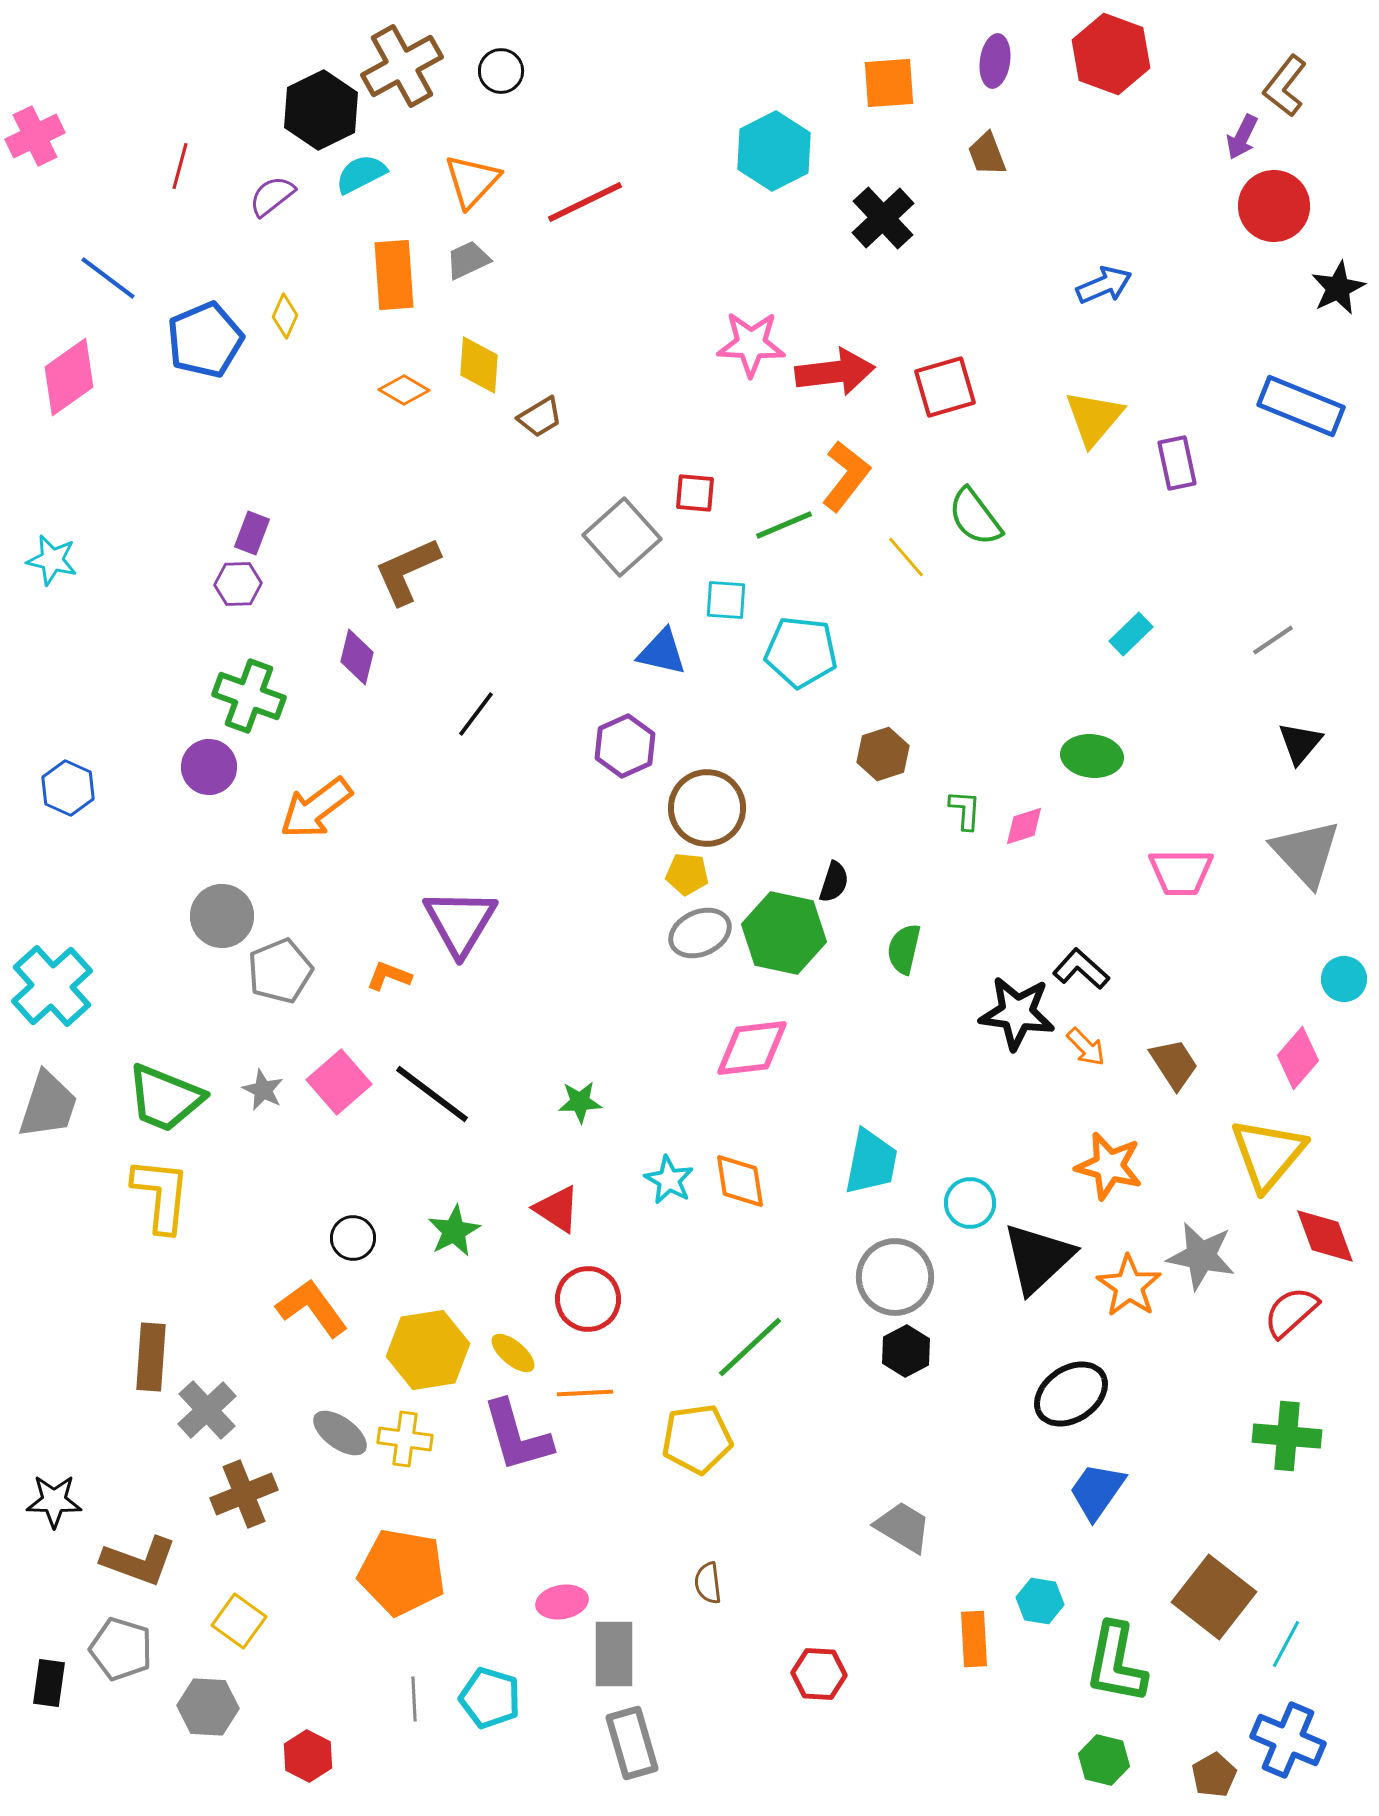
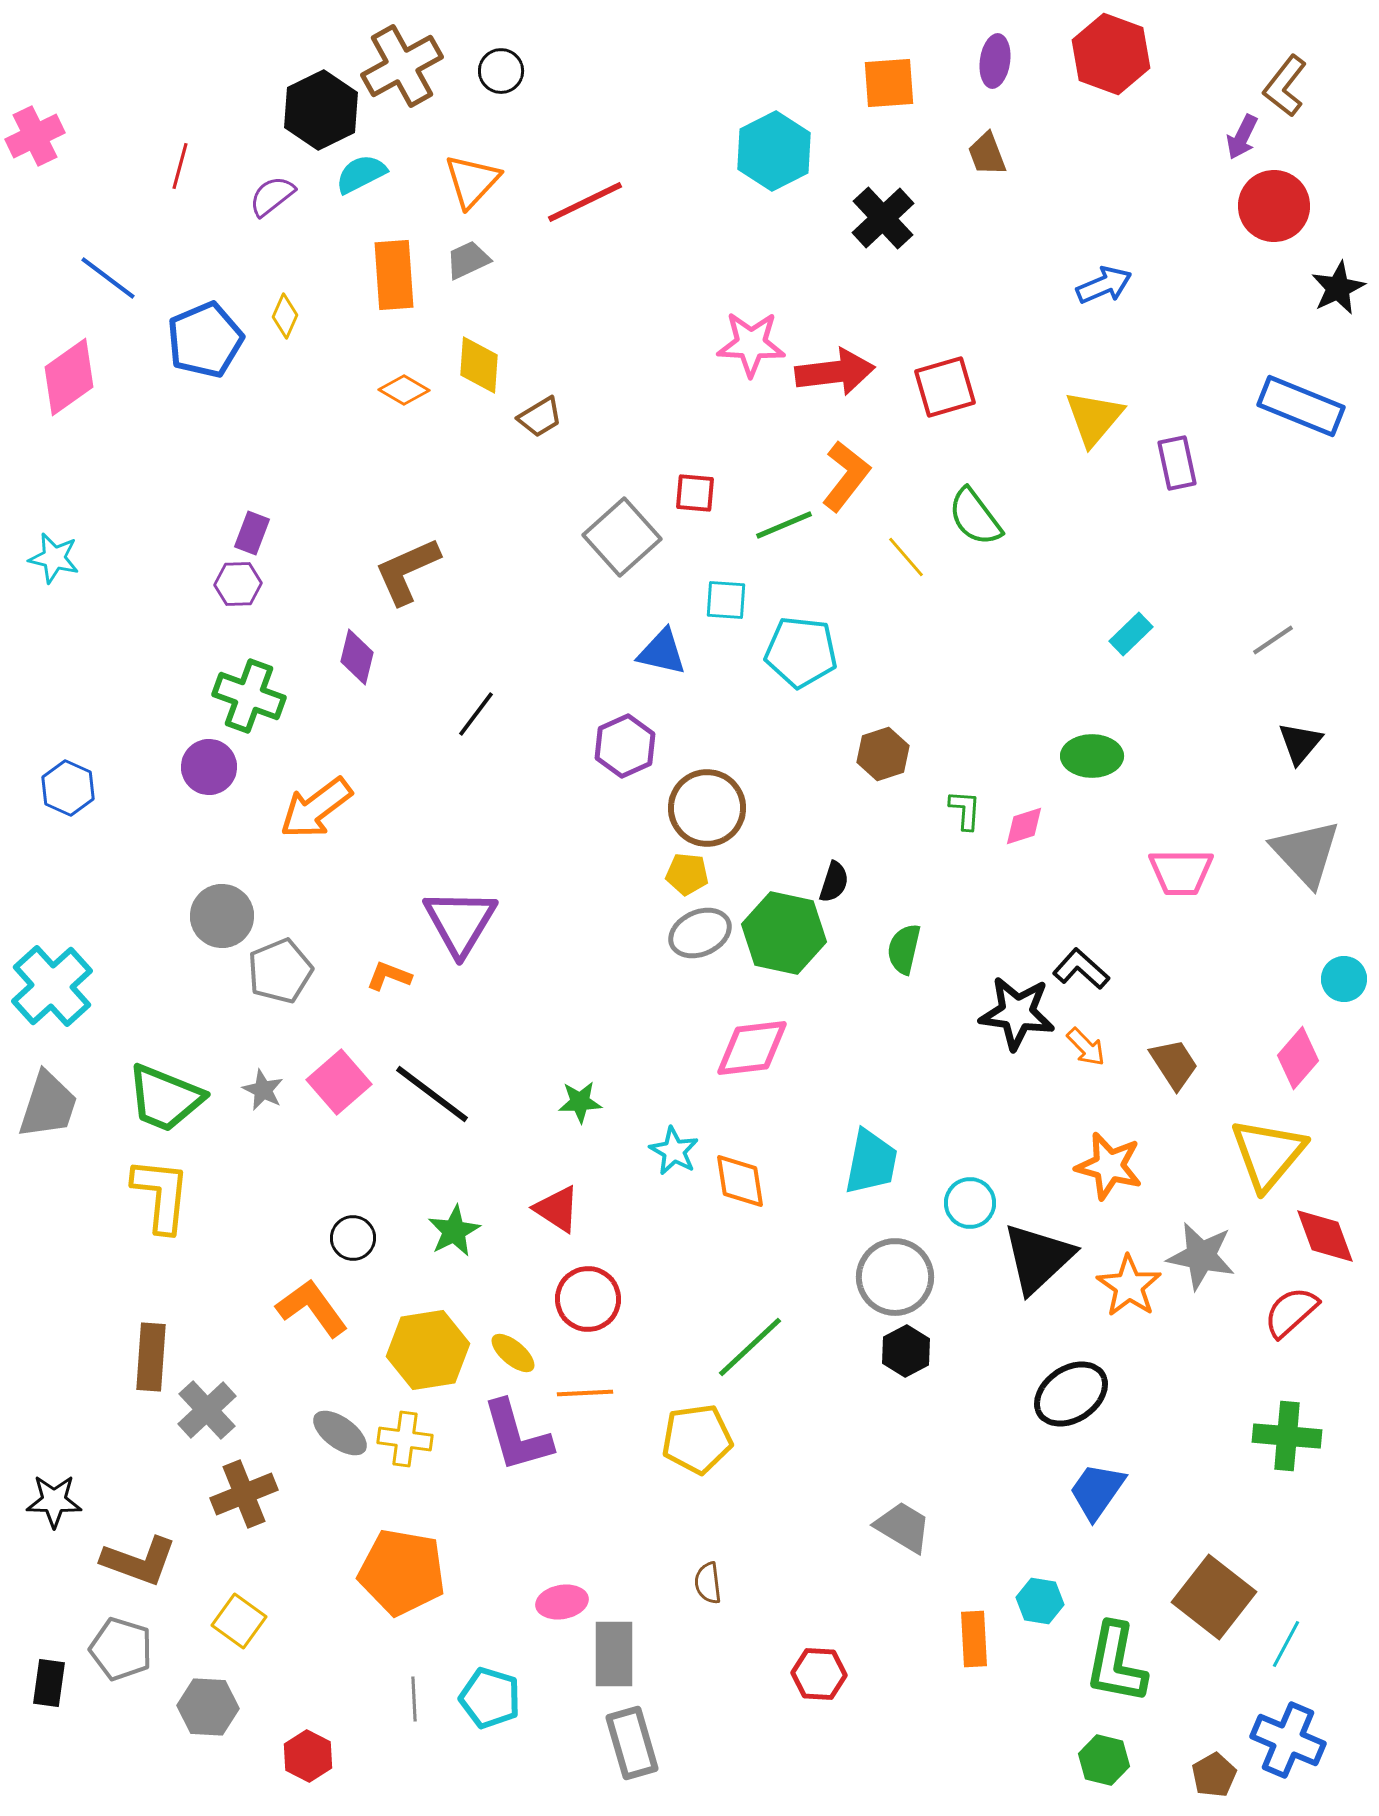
cyan star at (52, 560): moved 2 px right, 2 px up
green ellipse at (1092, 756): rotated 6 degrees counterclockwise
cyan star at (669, 1180): moved 5 px right, 29 px up
